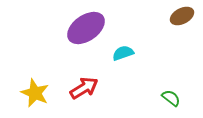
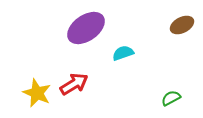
brown ellipse: moved 9 px down
red arrow: moved 10 px left, 4 px up
yellow star: moved 2 px right
green semicircle: rotated 66 degrees counterclockwise
